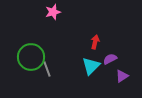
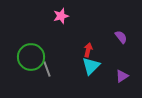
pink star: moved 8 px right, 4 px down
red arrow: moved 7 px left, 8 px down
purple semicircle: moved 11 px right, 22 px up; rotated 80 degrees clockwise
